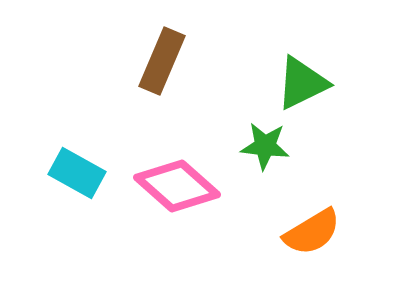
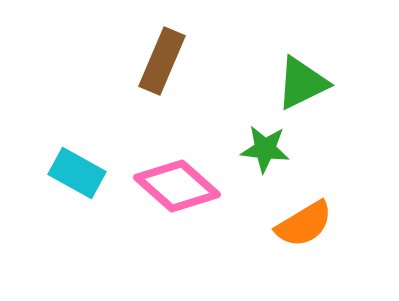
green star: moved 3 px down
orange semicircle: moved 8 px left, 8 px up
